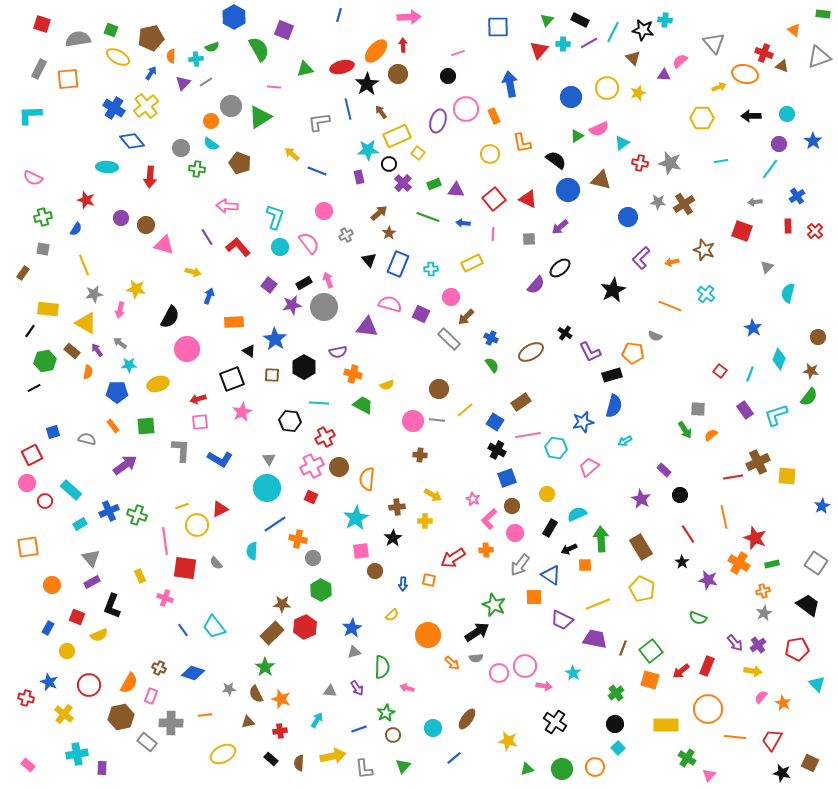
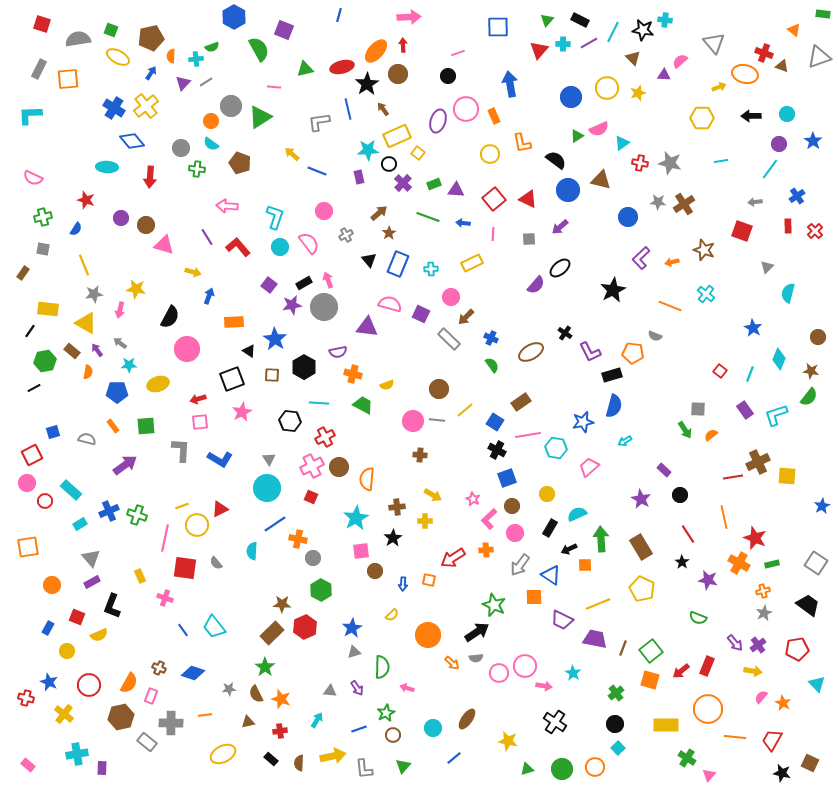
brown arrow at (381, 112): moved 2 px right, 3 px up
pink line at (165, 541): moved 3 px up; rotated 20 degrees clockwise
